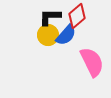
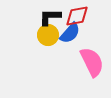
red diamond: rotated 30 degrees clockwise
blue semicircle: moved 4 px right, 2 px up
